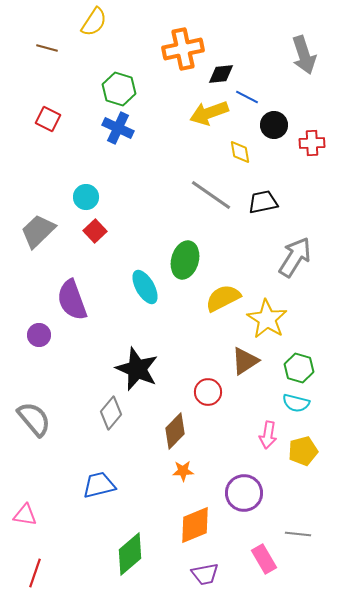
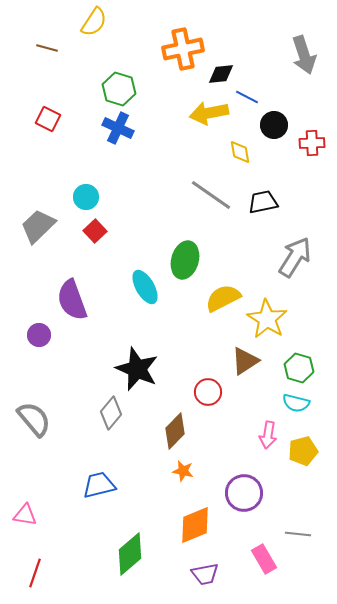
yellow arrow at (209, 113): rotated 9 degrees clockwise
gray trapezoid at (38, 231): moved 5 px up
orange star at (183, 471): rotated 15 degrees clockwise
